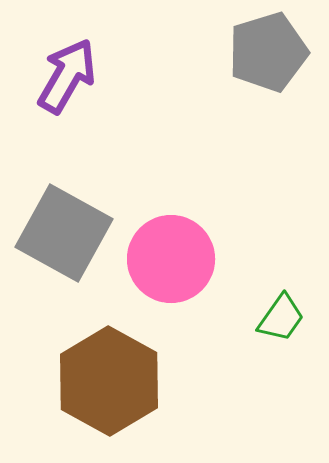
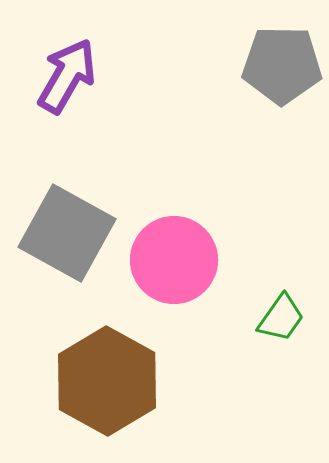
gray pentagon: moved 14 px right, 13 px down; rotated 18 degrees clockwise
gray square: moved 3 px right
pink circle: moved 3 px right, 1 px down
brown hexagon: moved 2 px left
